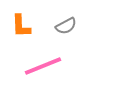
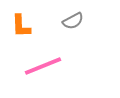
gray semicircle: moved 7 px right, 5 px up
